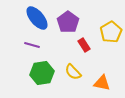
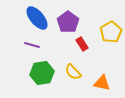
red rectangle: moved 2 px left, 1 px up
